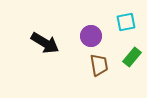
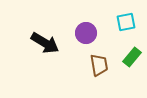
purple circle: moved 5 px left, 3 px up
